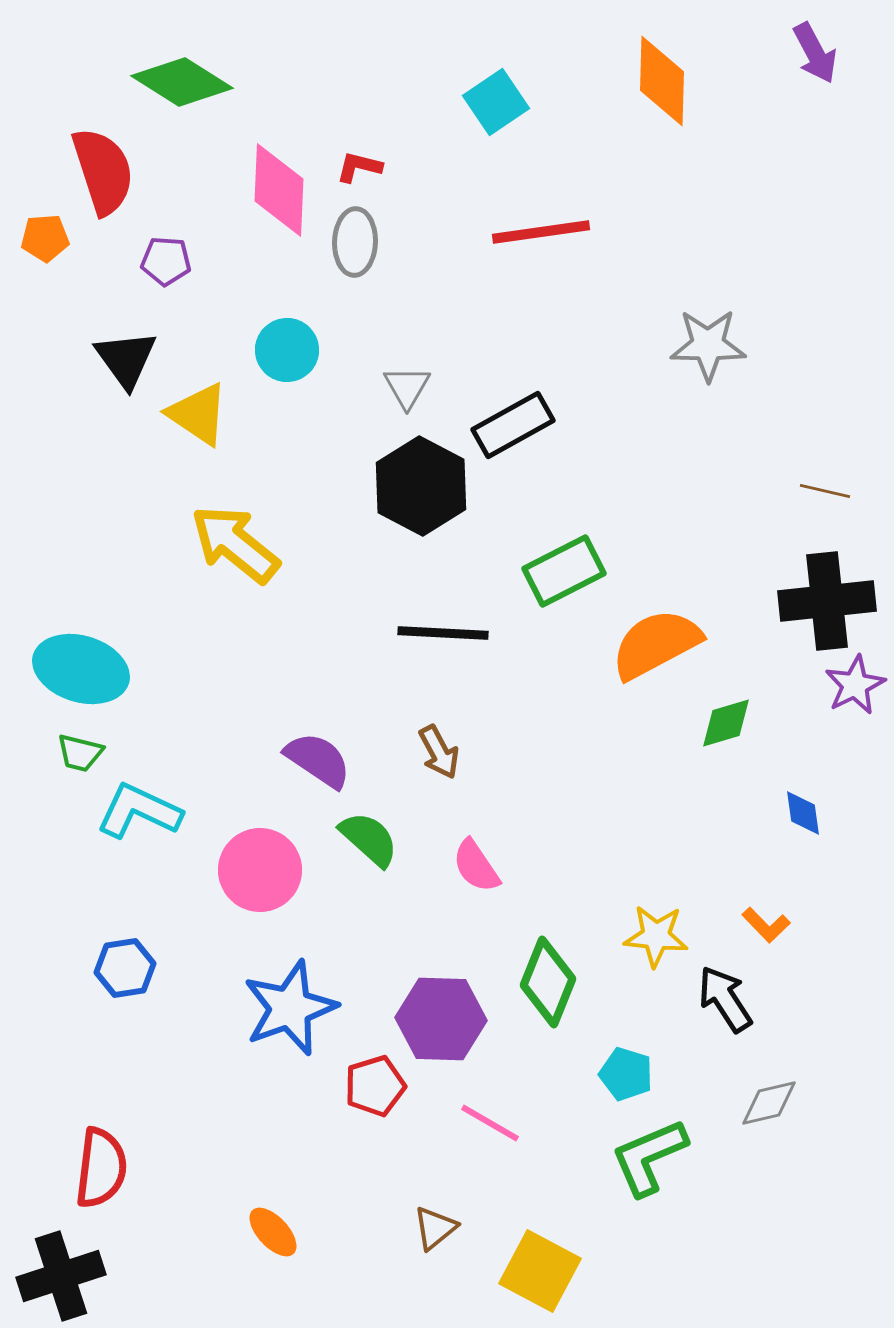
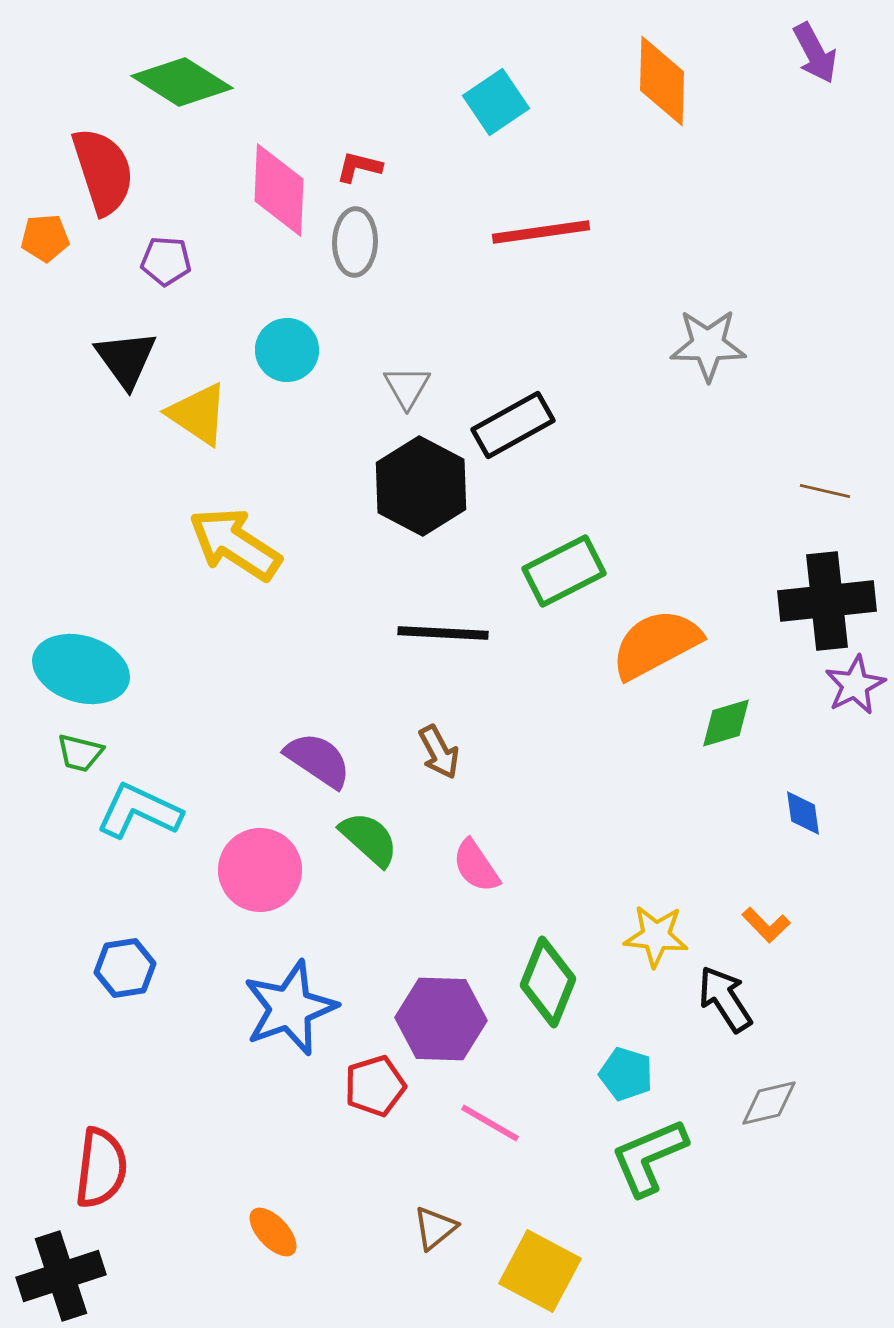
yellow arrow at (235, 544): rotated 6 degrees counterclockwise
